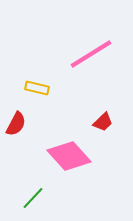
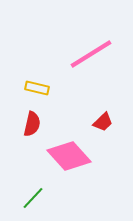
red semicircle: moved 16 px right; rotated 15 degrees counterclockwise
